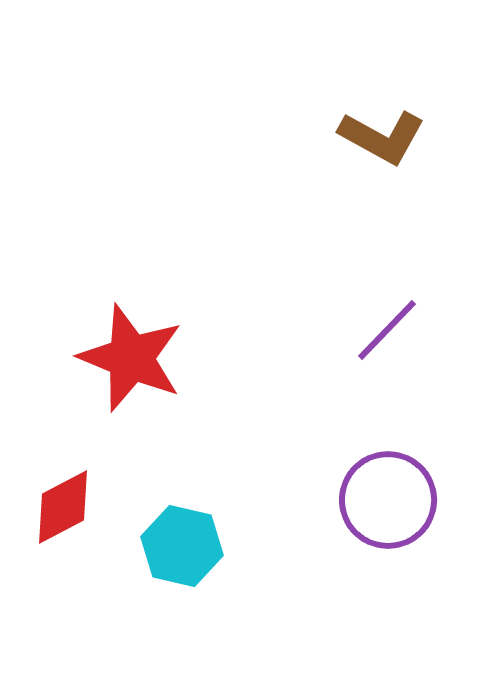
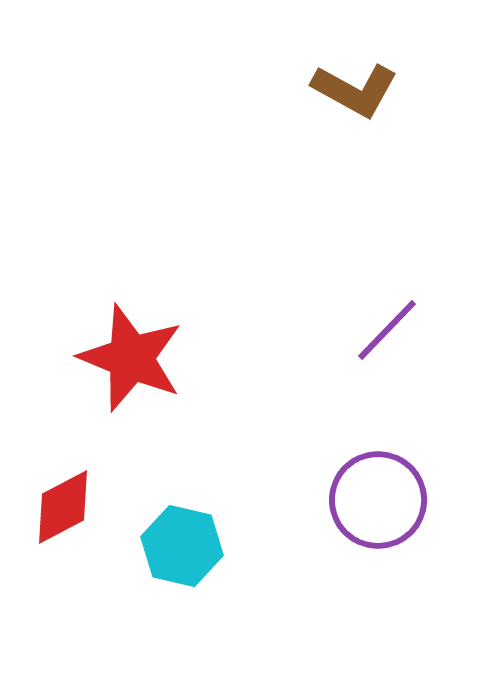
brown L-shape: moved 27 px left, 47 px up
purple circle: moved 10 px left
